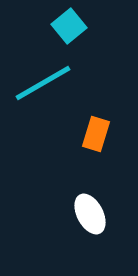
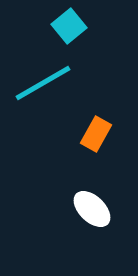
orange rectangle: rotated 12 degrees clockwise
white ellipse: moved 2 px right, 5 px up; rotated 18 degrees counterclockwise
